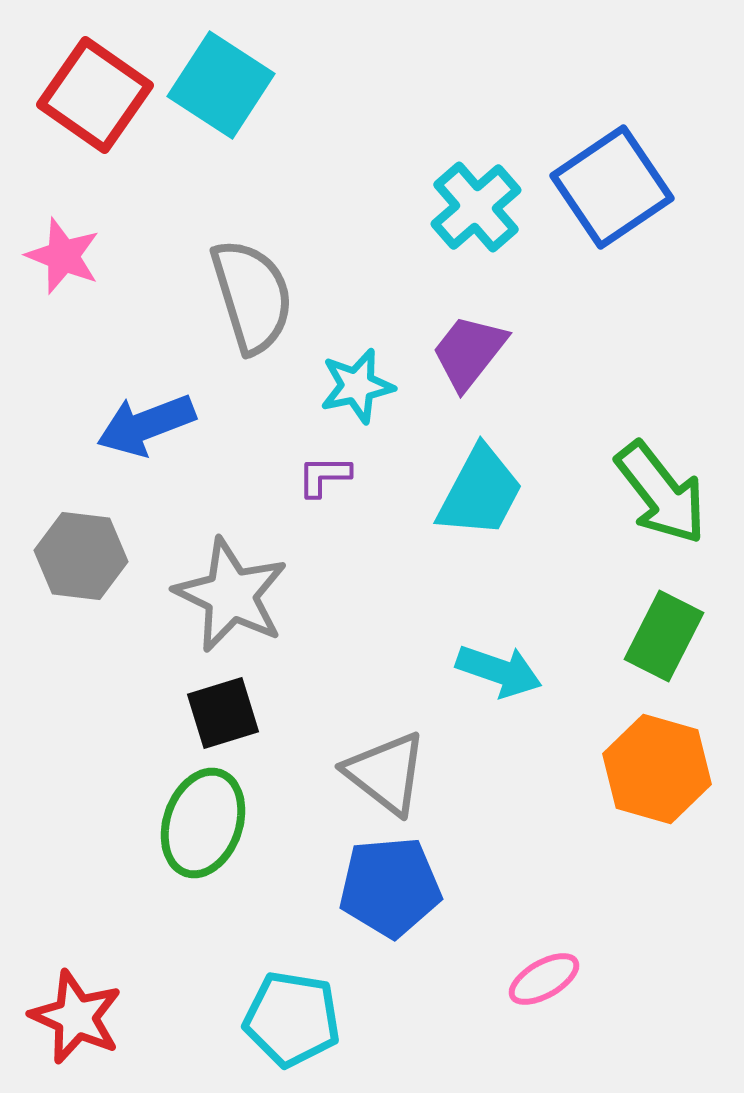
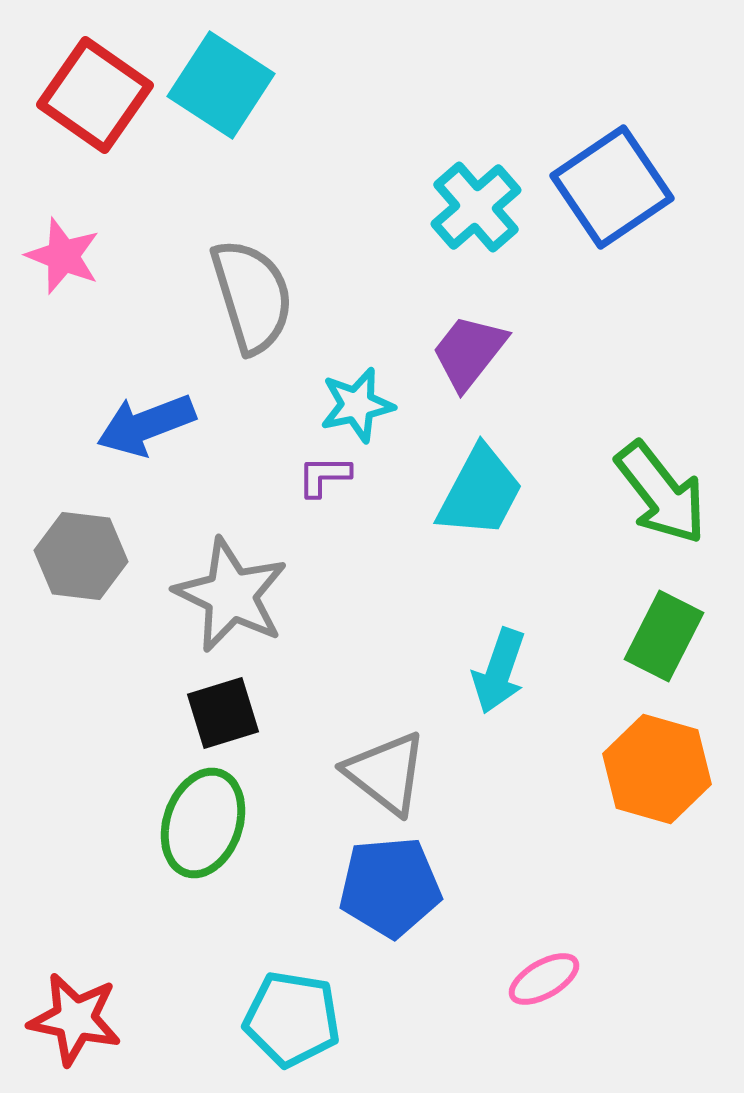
cyan star: moved 19 px down
cyan arrow: rotated 90 degrees clockwise
red star: moved 1 px left, 2 px down; rotated 12 degrees counterclockwise
